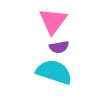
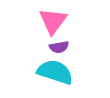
cyan semicircle: moved 1 px right
